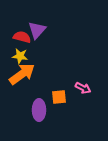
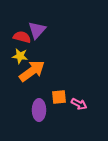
orange arrow: moved 10 px right, 3 px up
pink arrow: moved 4 px left, 16 px down
